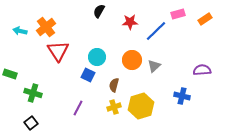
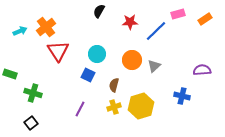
cyan arrow: rotated 144 degrees clockwise
cyan circle: moved 3 px up
purple line: moved 2 px right, 1 px down
